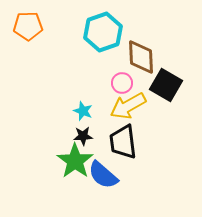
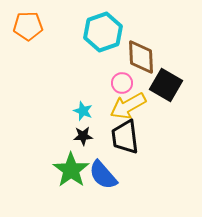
black trapezoid: moved 2 px right, 5 px up
green star: moved 4 px left, 9 px down
blue semicircle: rotated 8 degrees clockwise
